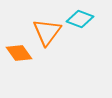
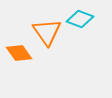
orange triangle: rotated 12 degrees counterclockwise
